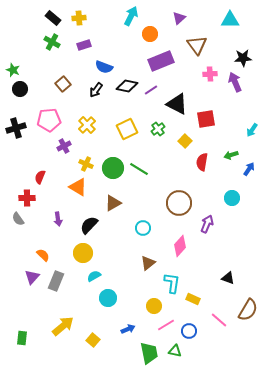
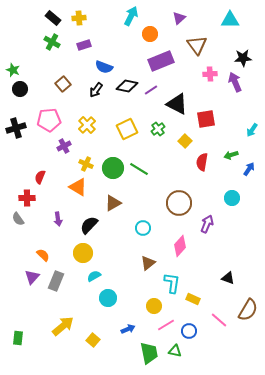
green rectangle at (22, 338): moved 4 px left
